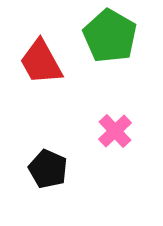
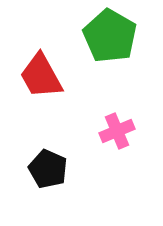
red trapezoid: moved 14 px down
pink cross: moved 2 px right; rotated 20 degrees clockwise
